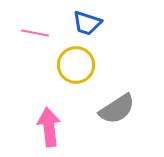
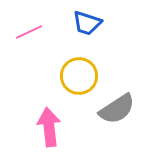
pink line: moved 6 px left, 1 px up; rotated 36 degrees counterclockwise
yellow circle: moved 3 px right, 11 px down
